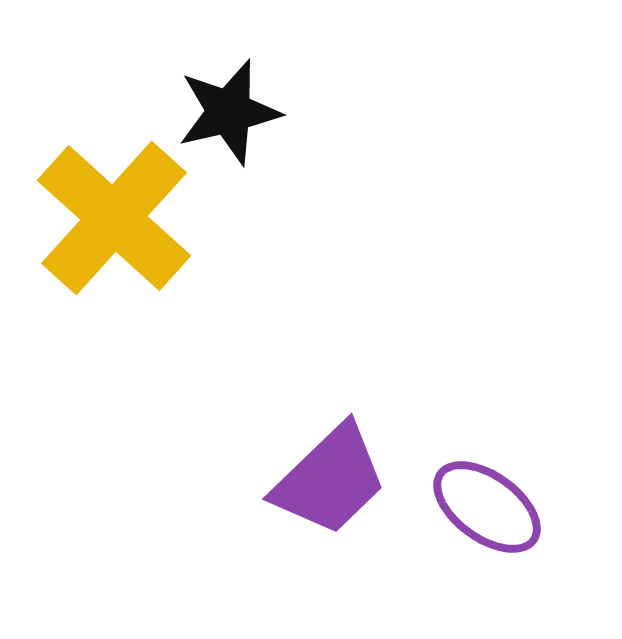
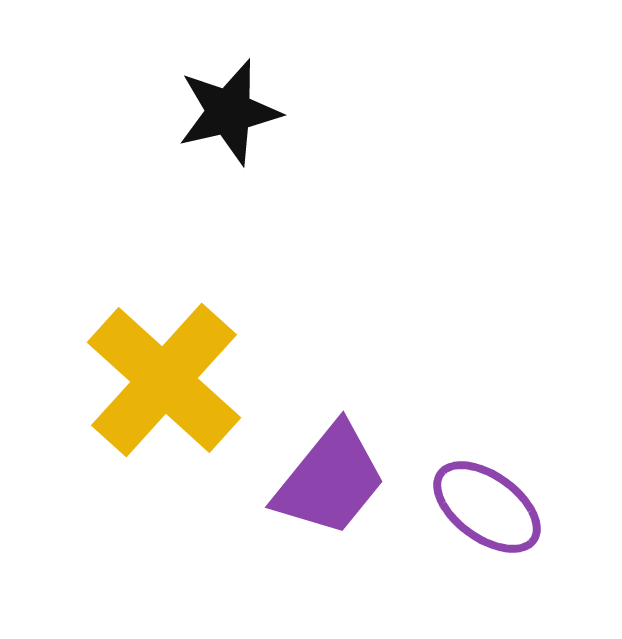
yellow cross: moved 50 px right, 162 px down
purple trapezoid: rotated 7 degrees counterclockwise
